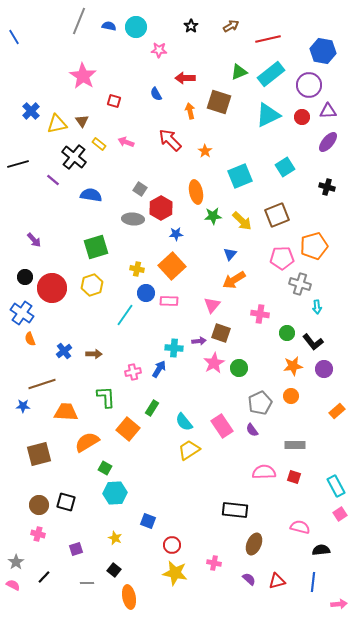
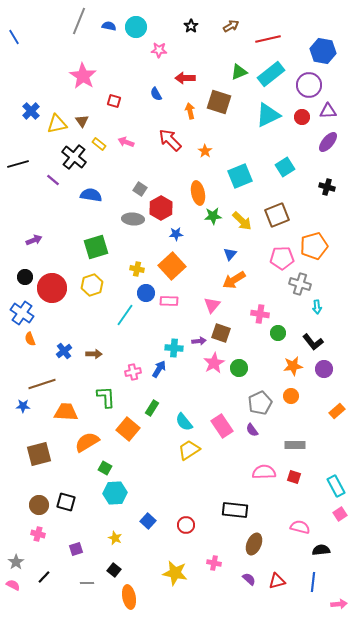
orange ellipse at (196, 192): moved 2 px right, 1 px down
purple arrow at (34, 240): rotated 70 degrees counterclockwise
green circle at (287, 333): moved 9 px left
blue square at (148, 521): rotated 21 degrees clockwise
red circle at (172, 545): moved 14 px right, 20 px up
